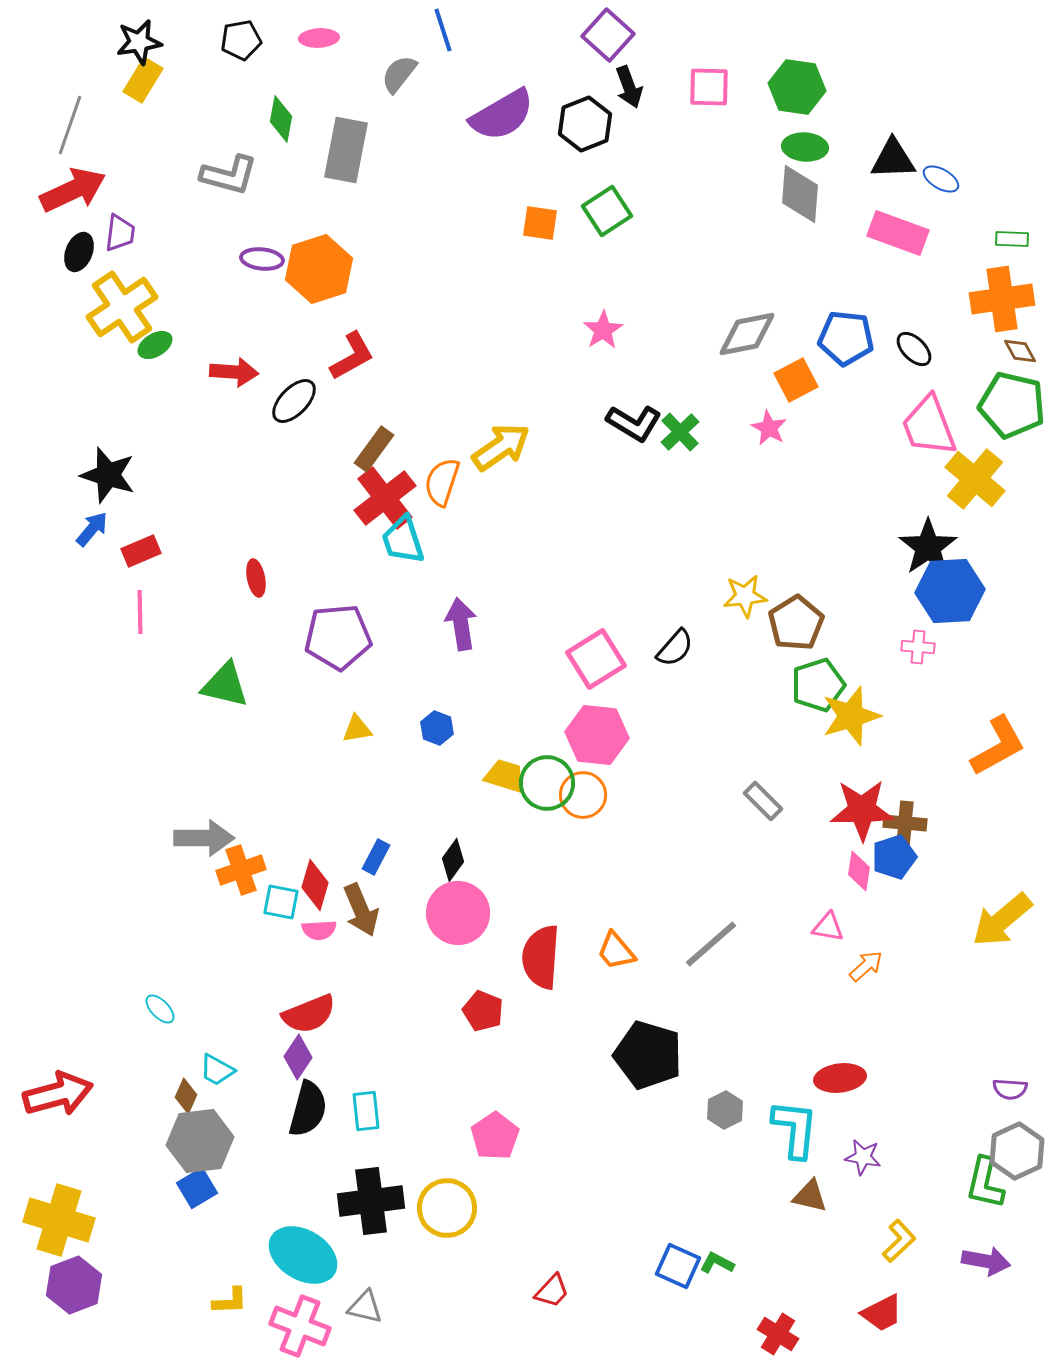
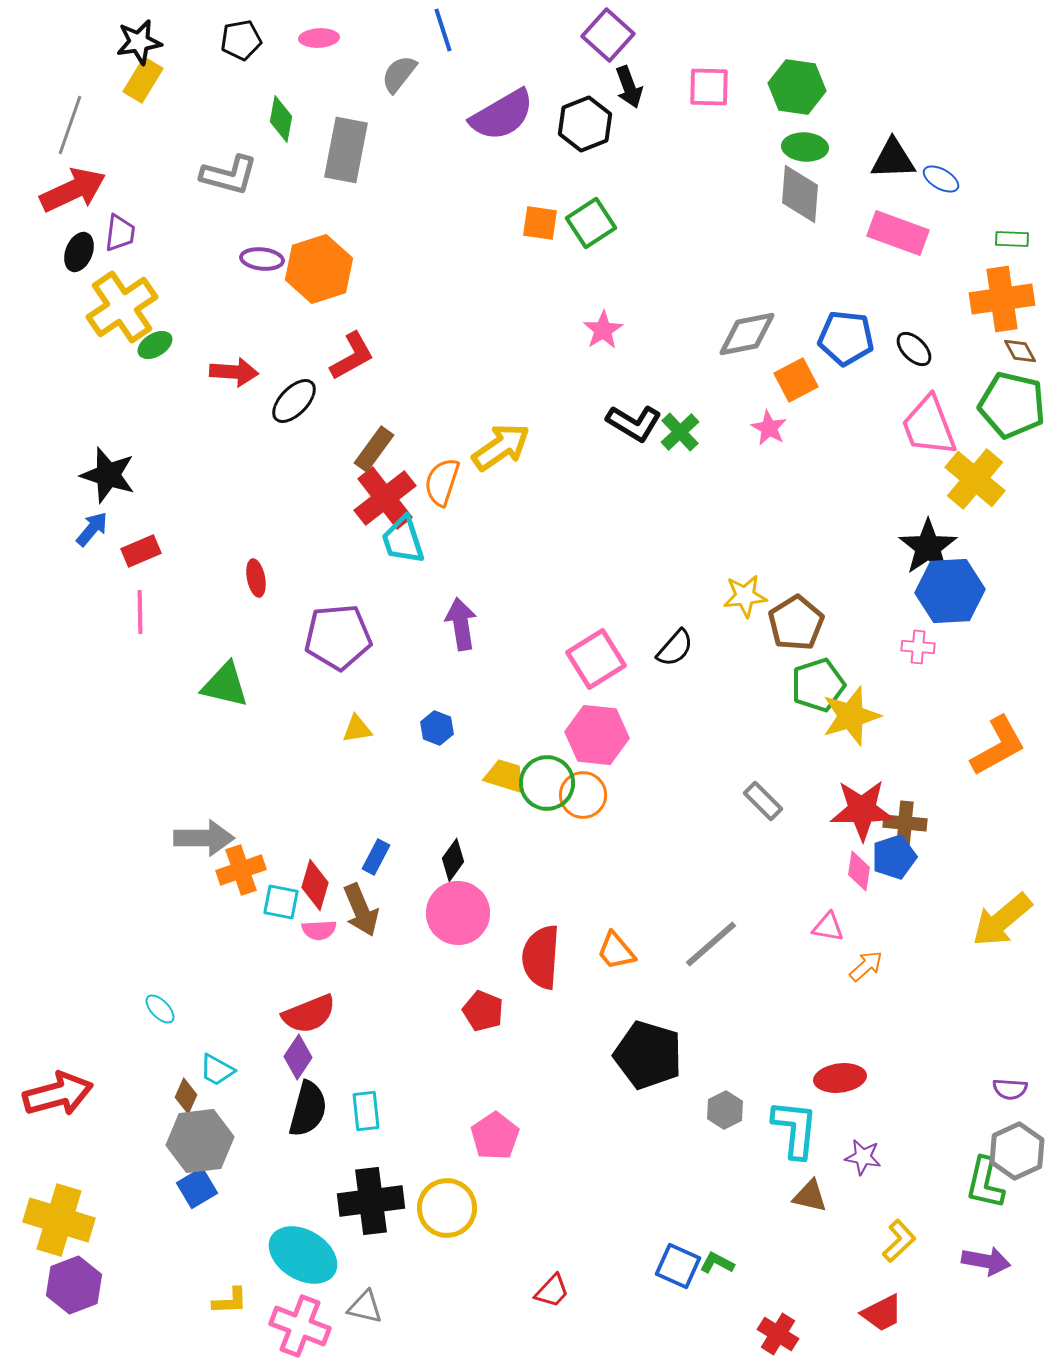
green square at (607, 211): moved 16 px left, 12 px down
